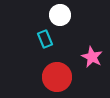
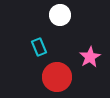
cyan rectangle: moved 6 px left, 8 px down
pink star: moved 2 px left; rotated 15 degrees clockwise
